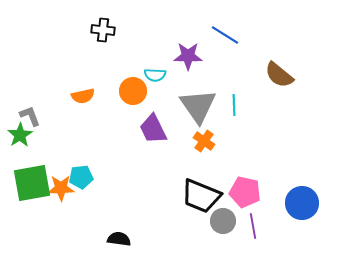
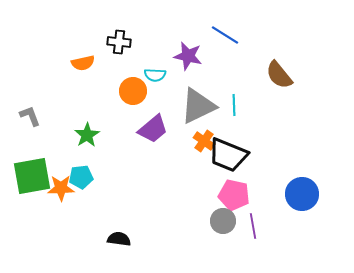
black cross: moved 16 px right, 12 px down
purple star: rotated 12 degrees clockwise
brown semicircle: rotated 12 degrees clockwise
orange semicircle: moved 33 px up
gray triangle: rotated 39 degrees clockwise
purple trapezoid: rotated 104 degrees counterclockwise
green star: moved 67 px right
green square: moved 7 px up
pink pentagon: moved 11 px left, 3 px down
black trapezoid: moved 27 px right, 41 px up
blue circle: moved 9 px up
